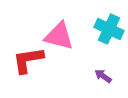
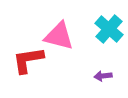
cyan cross: rotated 16 degrees clockwise
purple arrow: rotated 42 degrees counterclockwise
